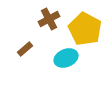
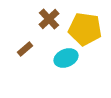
brown cross: rotated 15 degrees counterclockwise
yellow pentagon: rotated 20 degrees counterclockwise
